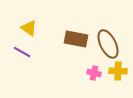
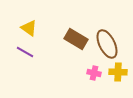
brown rectangle: rotated 20 degrees clockwise
brown ellipse: moved 1 px left
purple line: moved 3 px right
yellow cross: moved 1 px down
